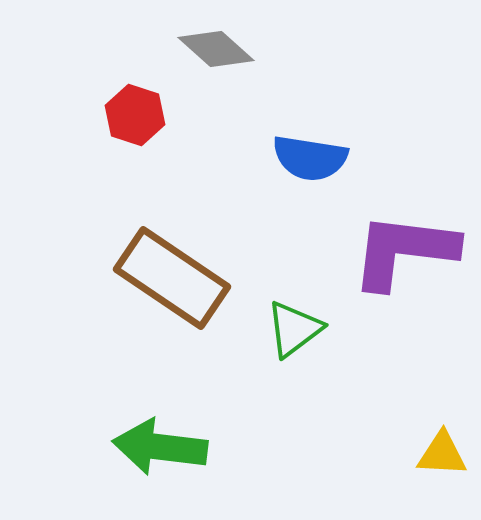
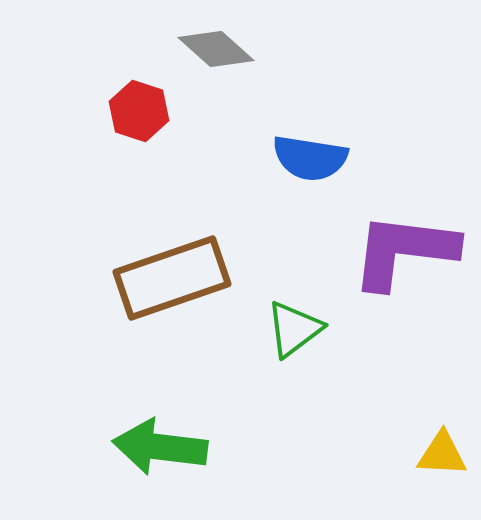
red hexagon: moved 4 px right, 4 px up
brown rectangle: rotated 53 degrees counterclockwise
